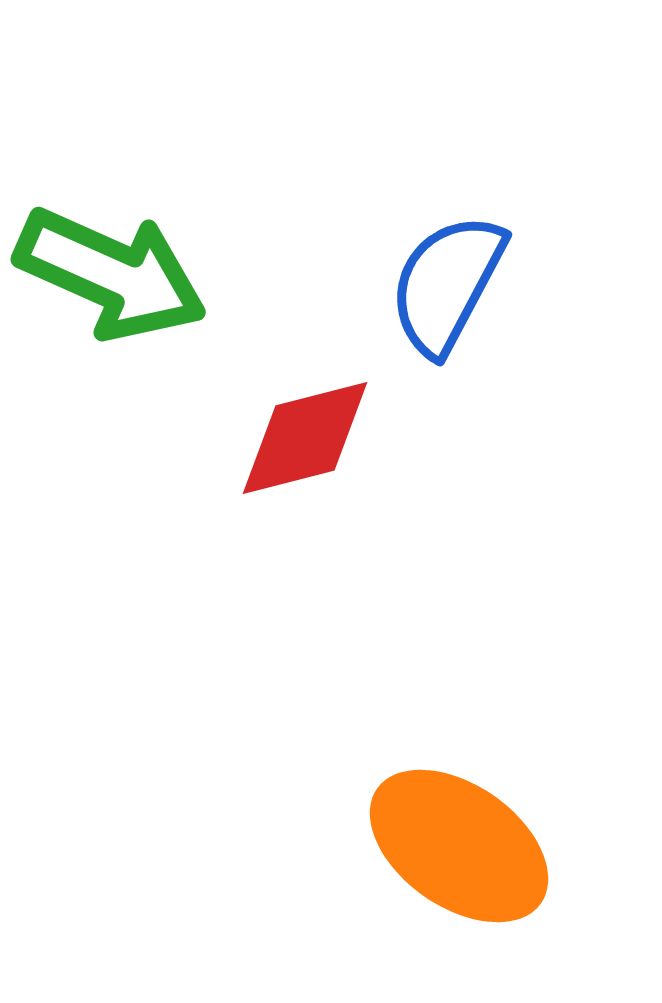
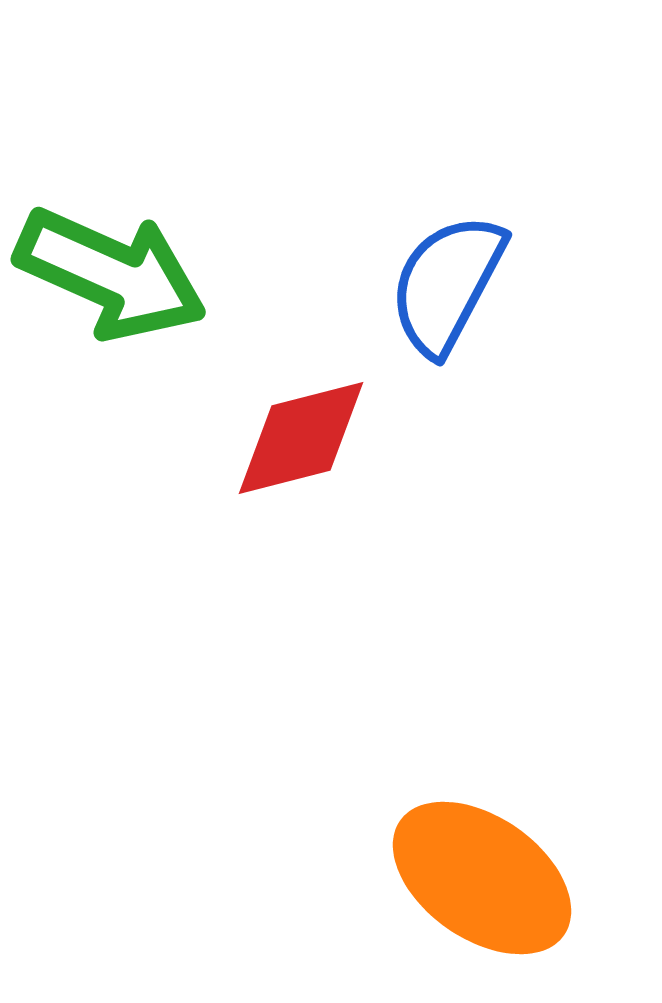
red diamond: moved 4 px left
orange ellipse: moved 23 px right, 32 px down
